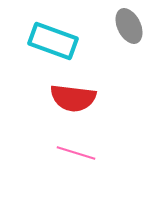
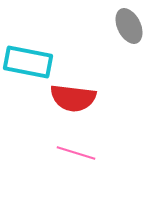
cyan rectangle: moved 25 px left, 21 px down; rotated 9 degrees counterclockwise
